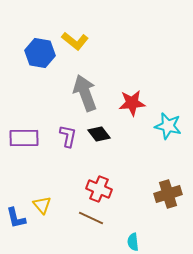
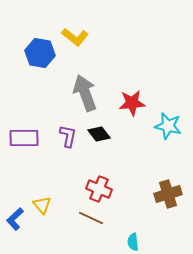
yellow L-shape: moved 4 px up
blue L-shape: moved 1 px left, 1 px down; rotated 60 degrees clockwise
